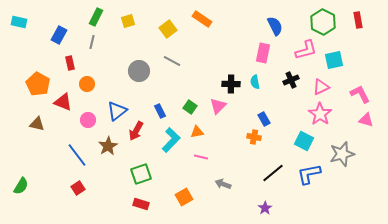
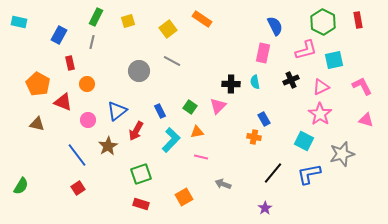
pink L-shape at (360, 94): moved 2 px right, 8 px up
black line at (273, 173): rotated 10 degrees counterclockwise
